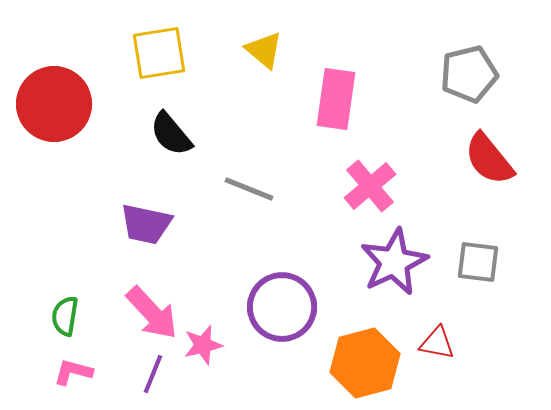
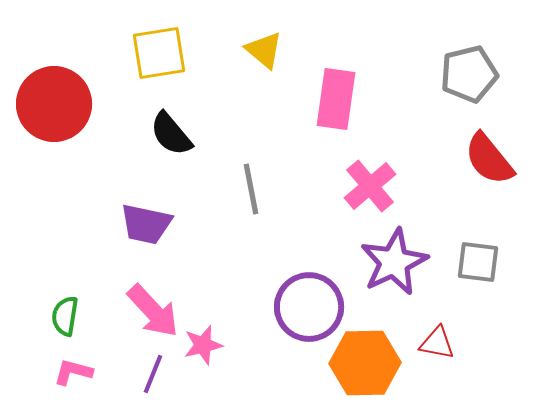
gray line: moved 2 px right; rotated 57 degrees clockwise
purple circle: moved 27 px right
pink arrow: moved 1 px right, 2 px up
orange hexagon: rotated 14 degrees clockwise
